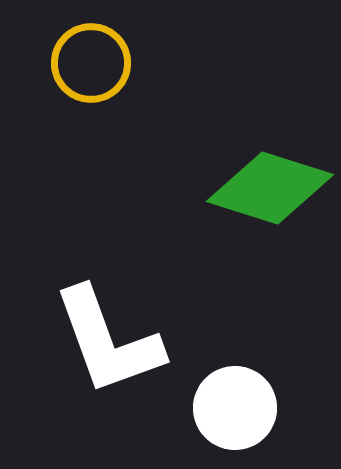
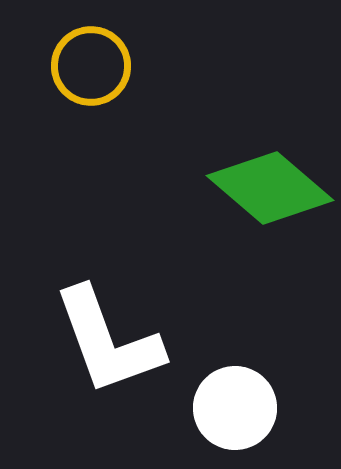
yellow circle: moved 3 px down
green diamond: rotated 23 degrees clockwise
